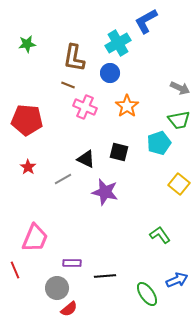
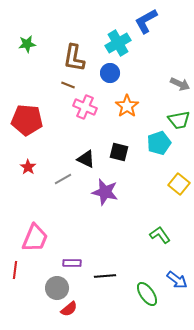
gray arrow: moved 4 px up
red line: rotated 30 degrees clockwise
blue arrow: rotated 60 degrees clockwise
